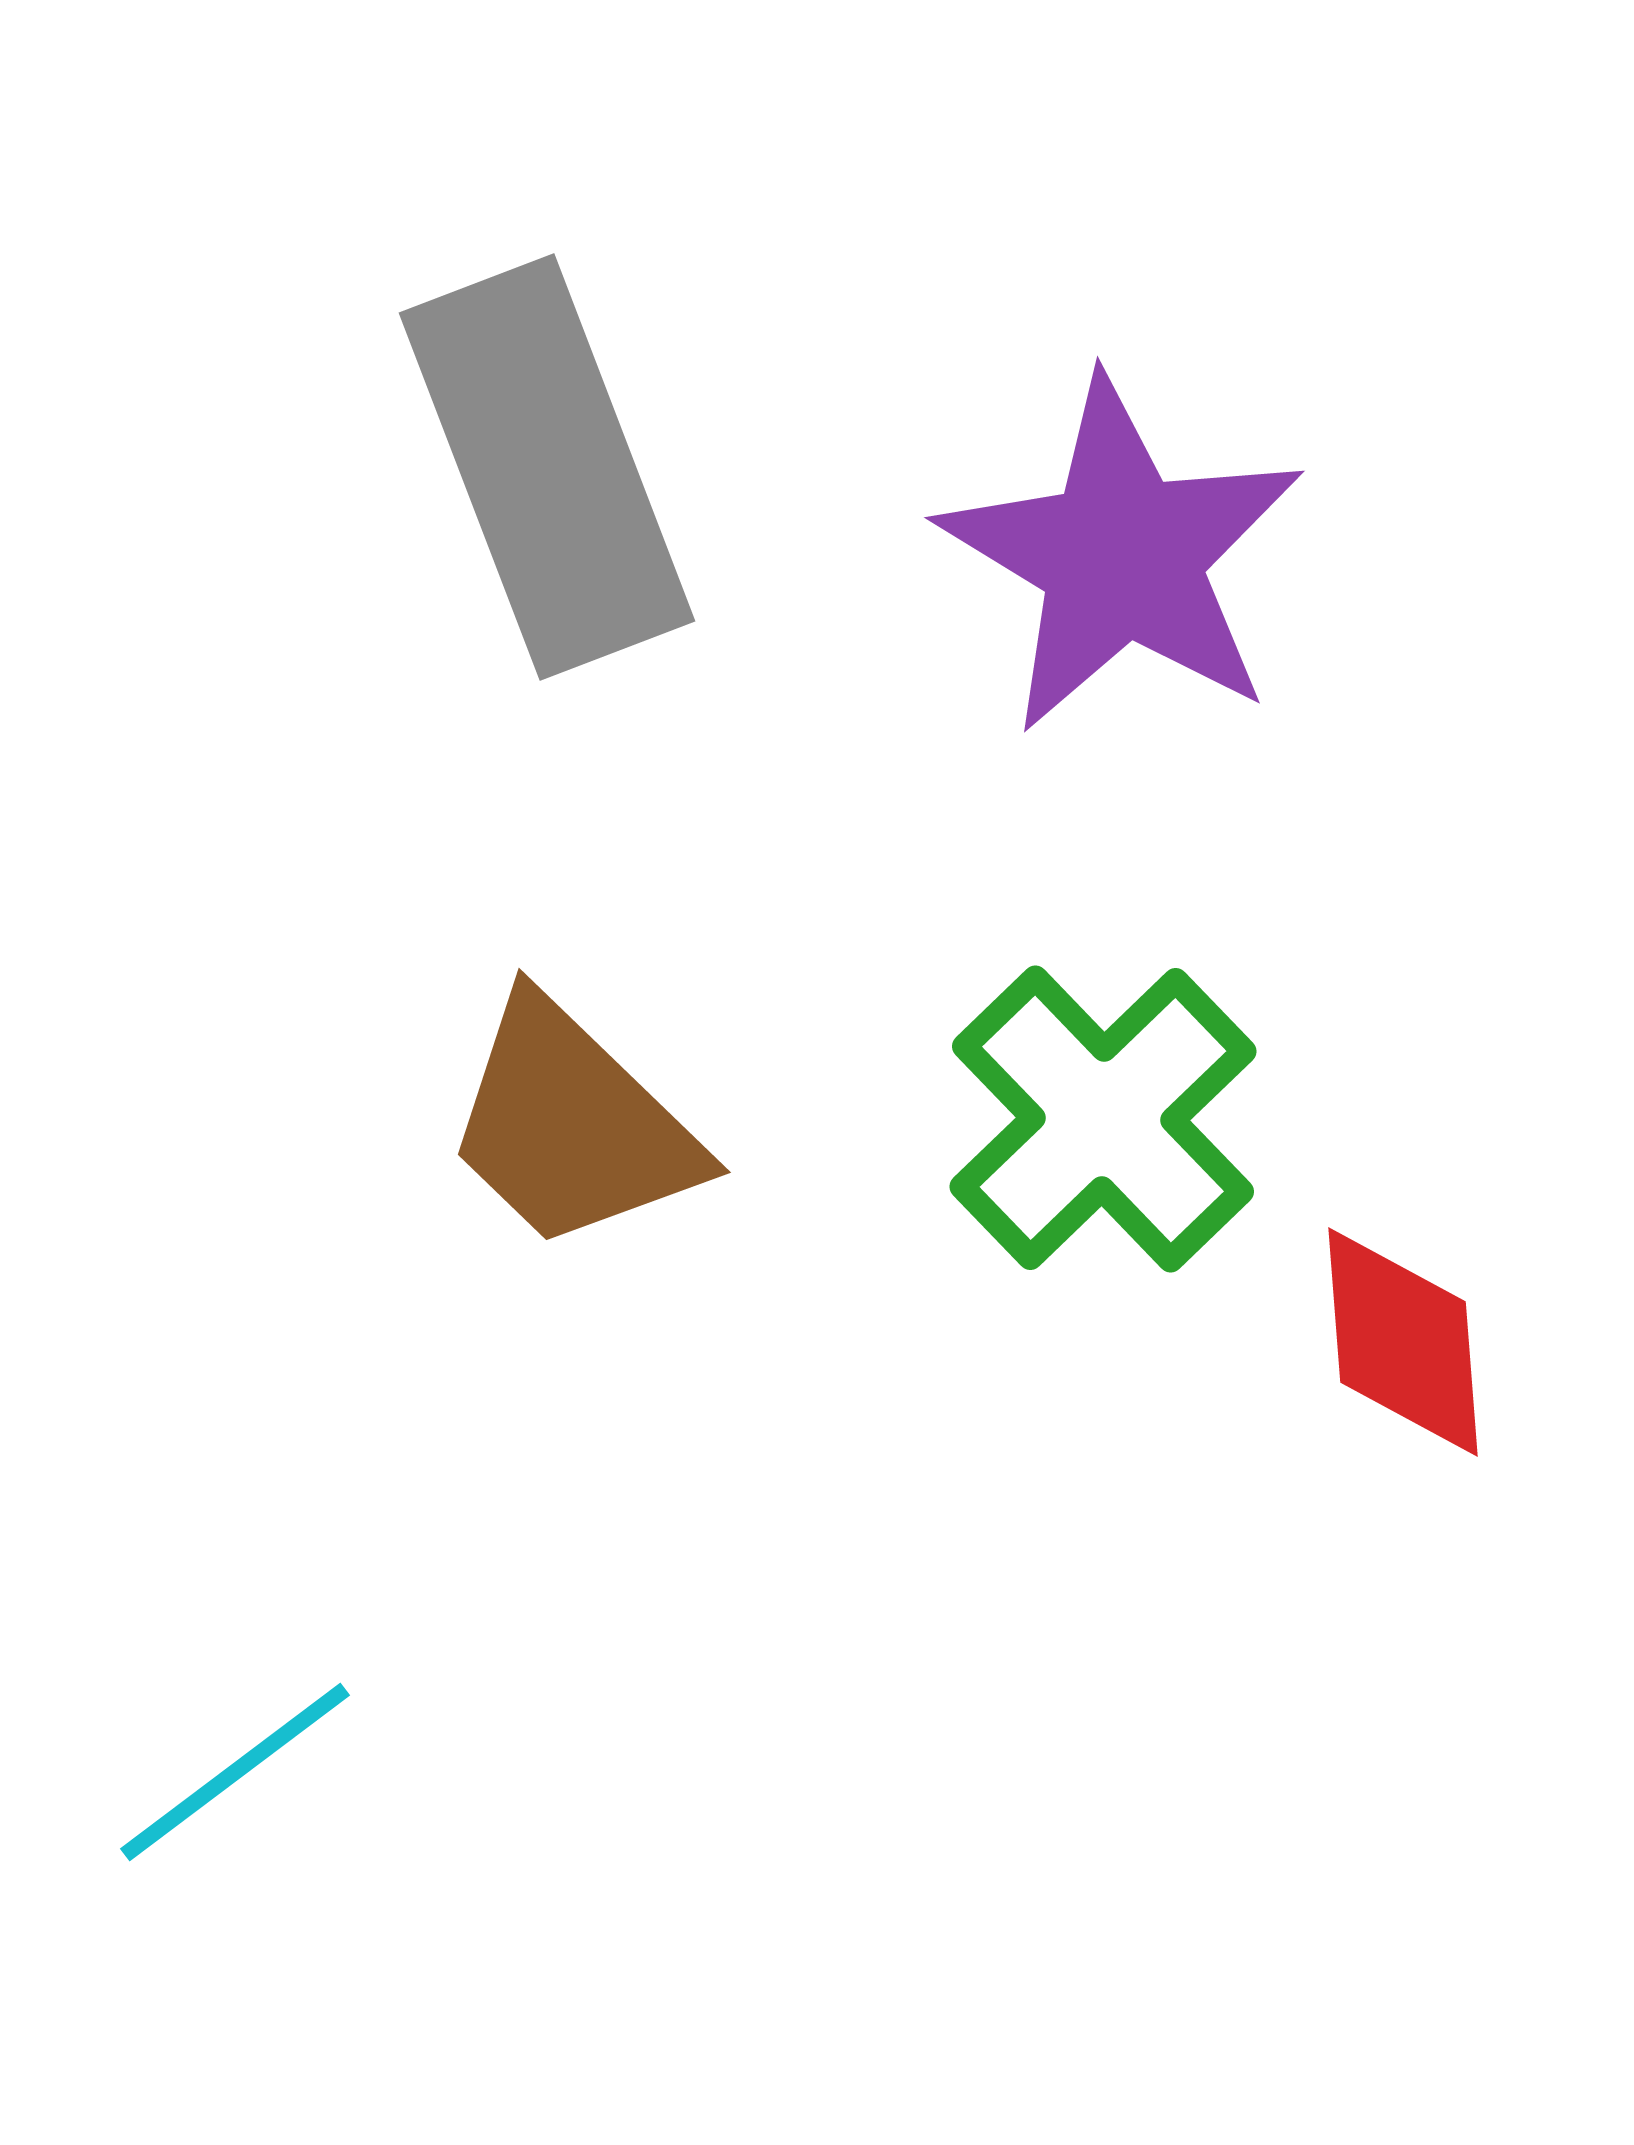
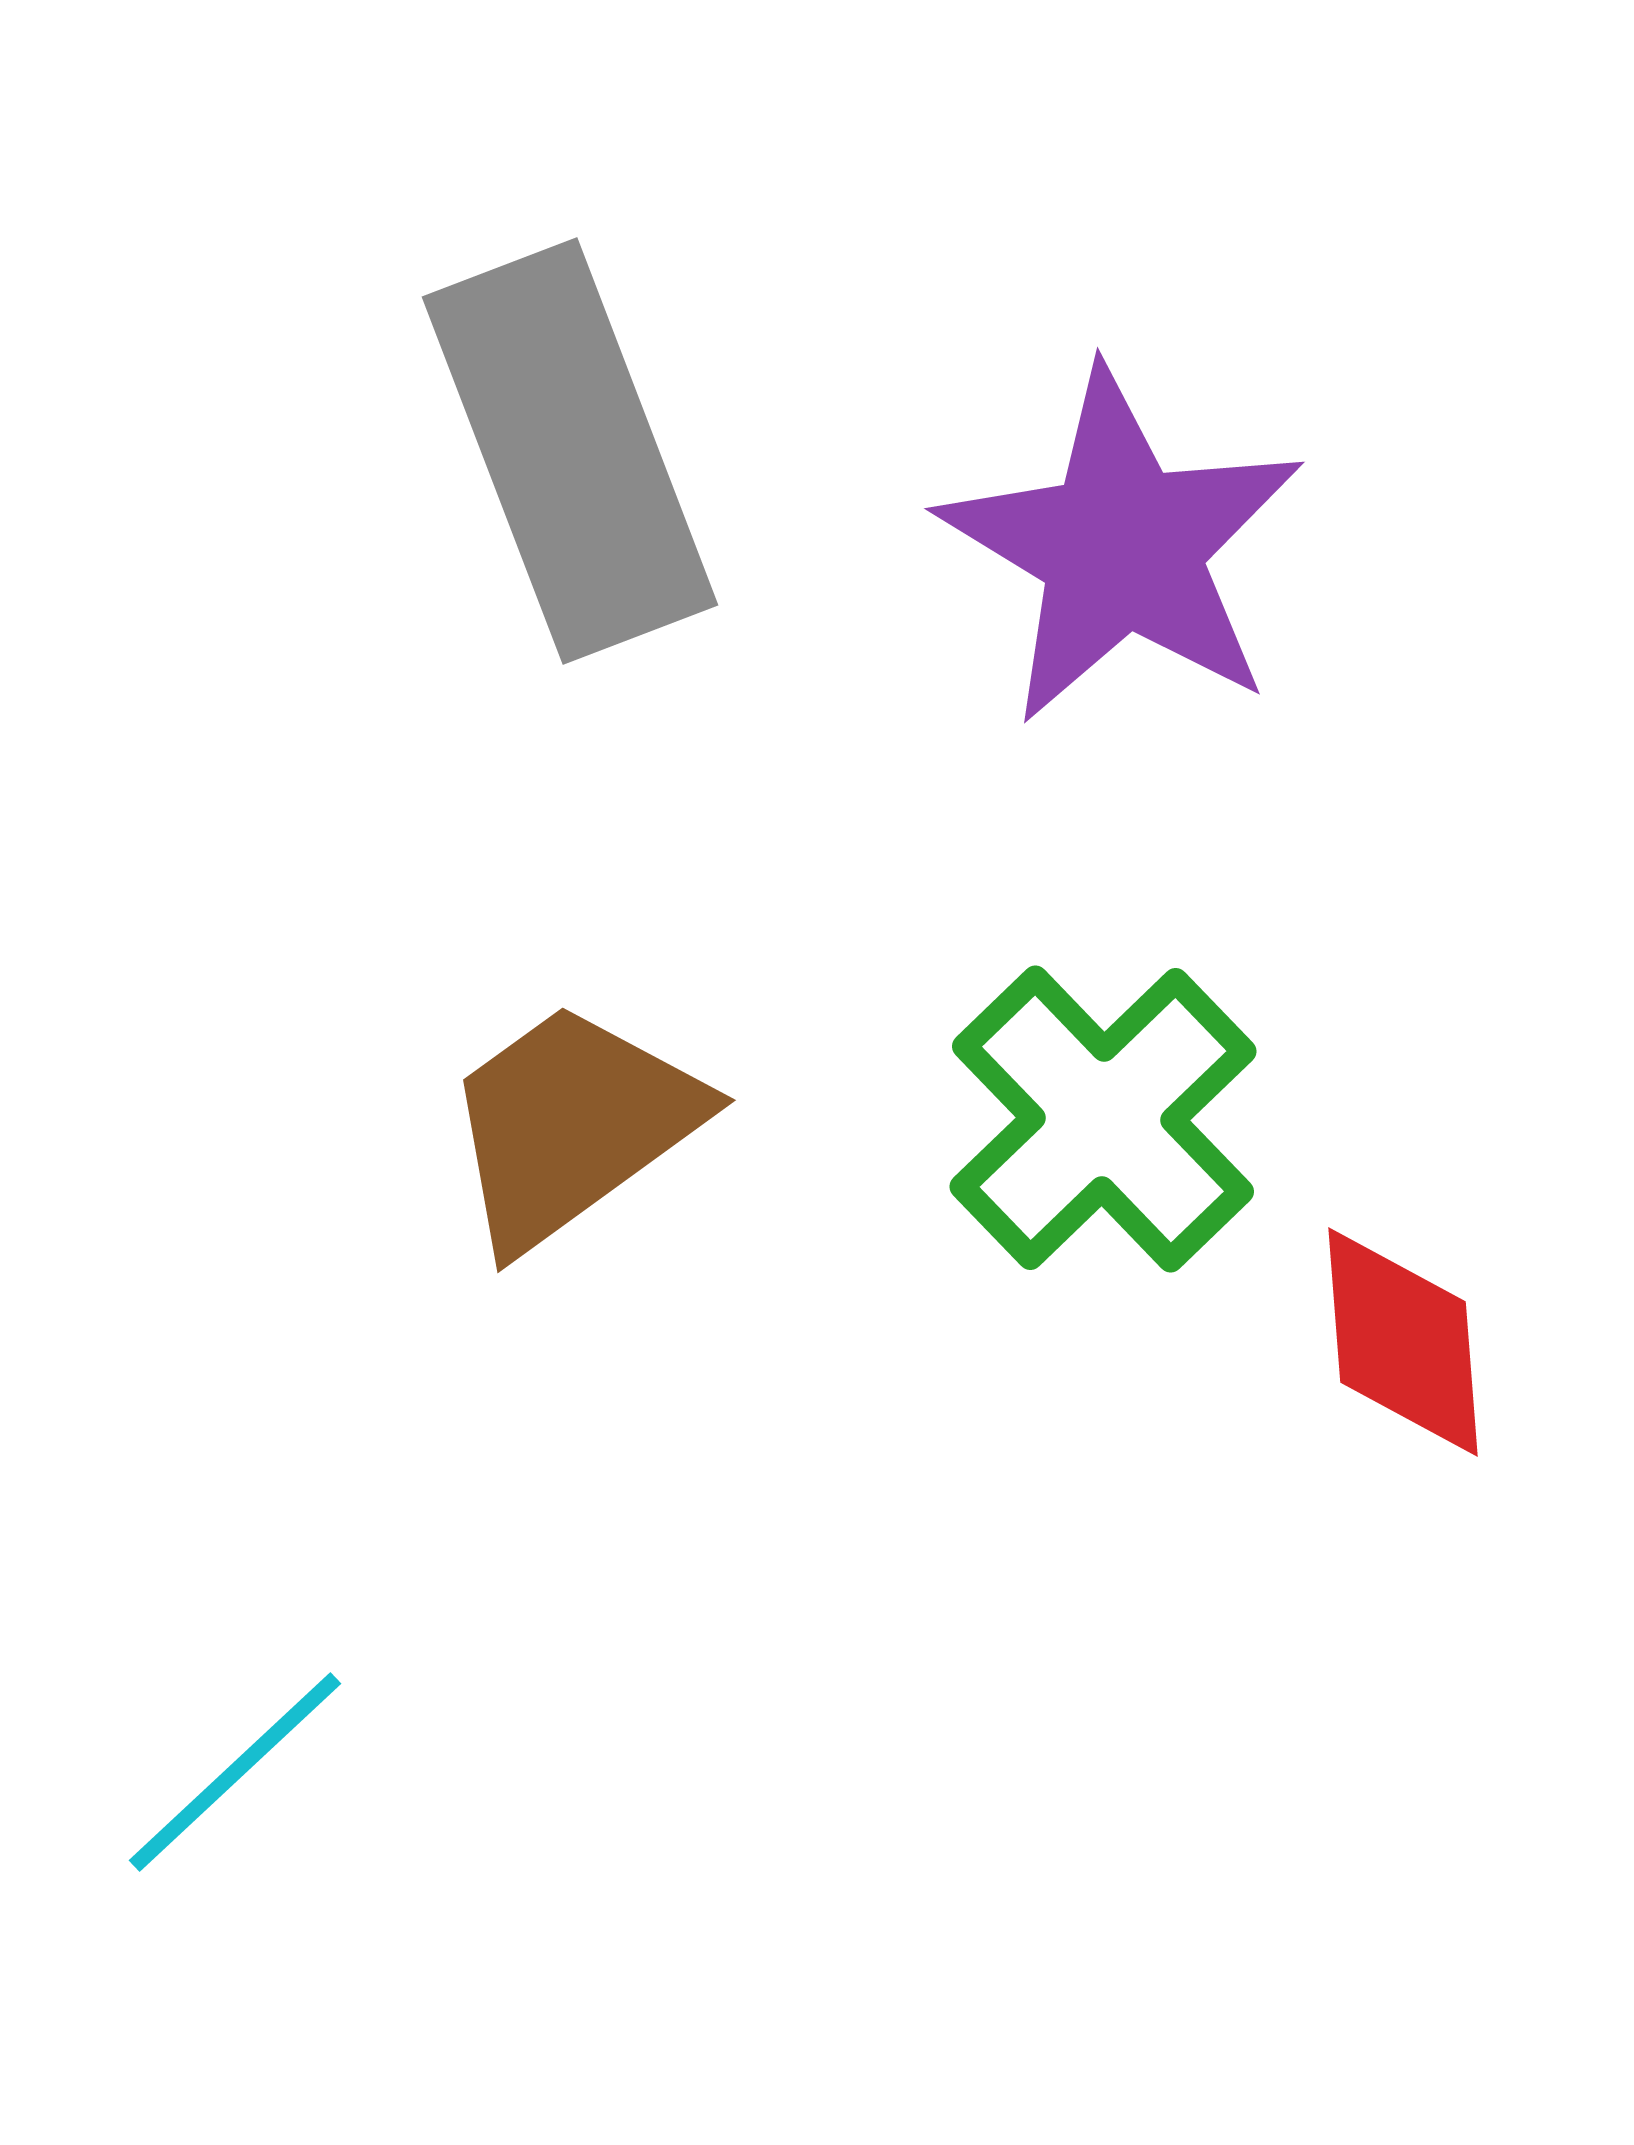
gray rectangle: moved 23 px right, 16 px up
purple star: moved 9 px up
brown trapezoid: rotated 100 degrees clockwise
cyan line: rotated 6 degrees counterclockwise
